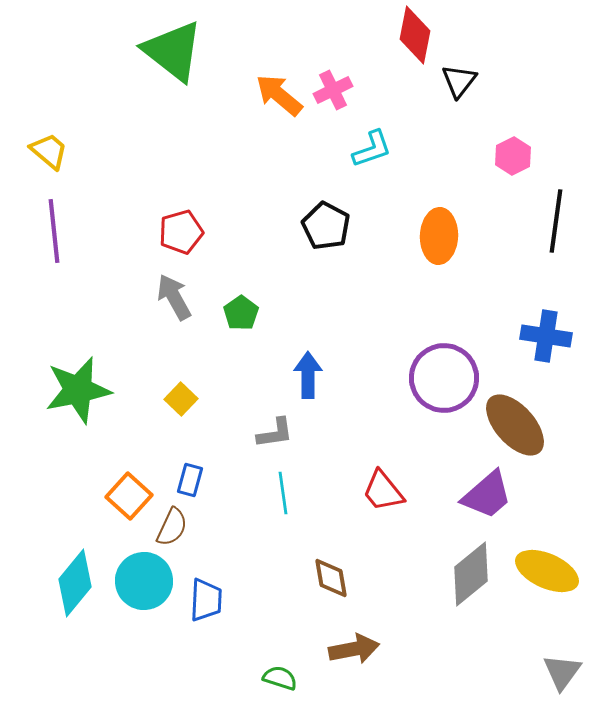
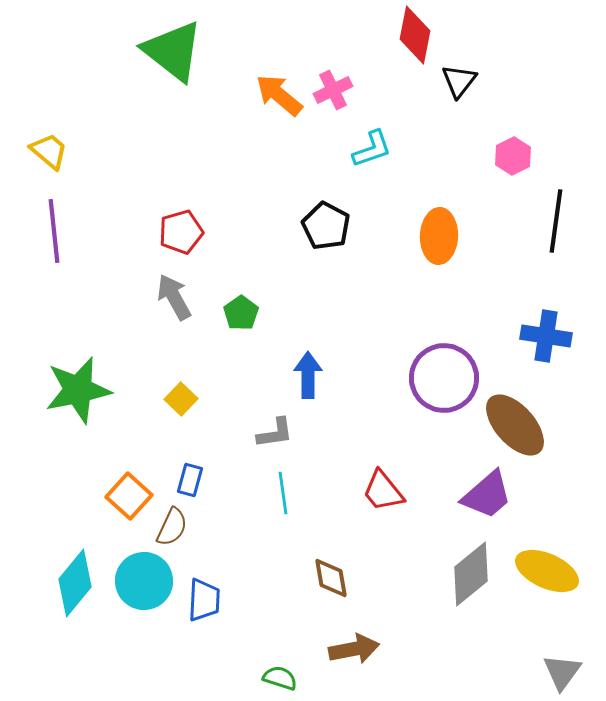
blue trapezoid: moved 2 px left
